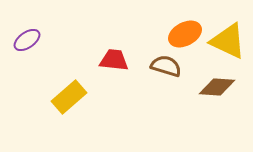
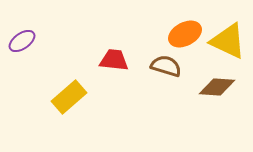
purple ellipse: moved 5 px left, 1 px down
